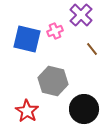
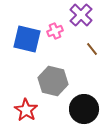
red star: moved 1 px left, 1 px up
